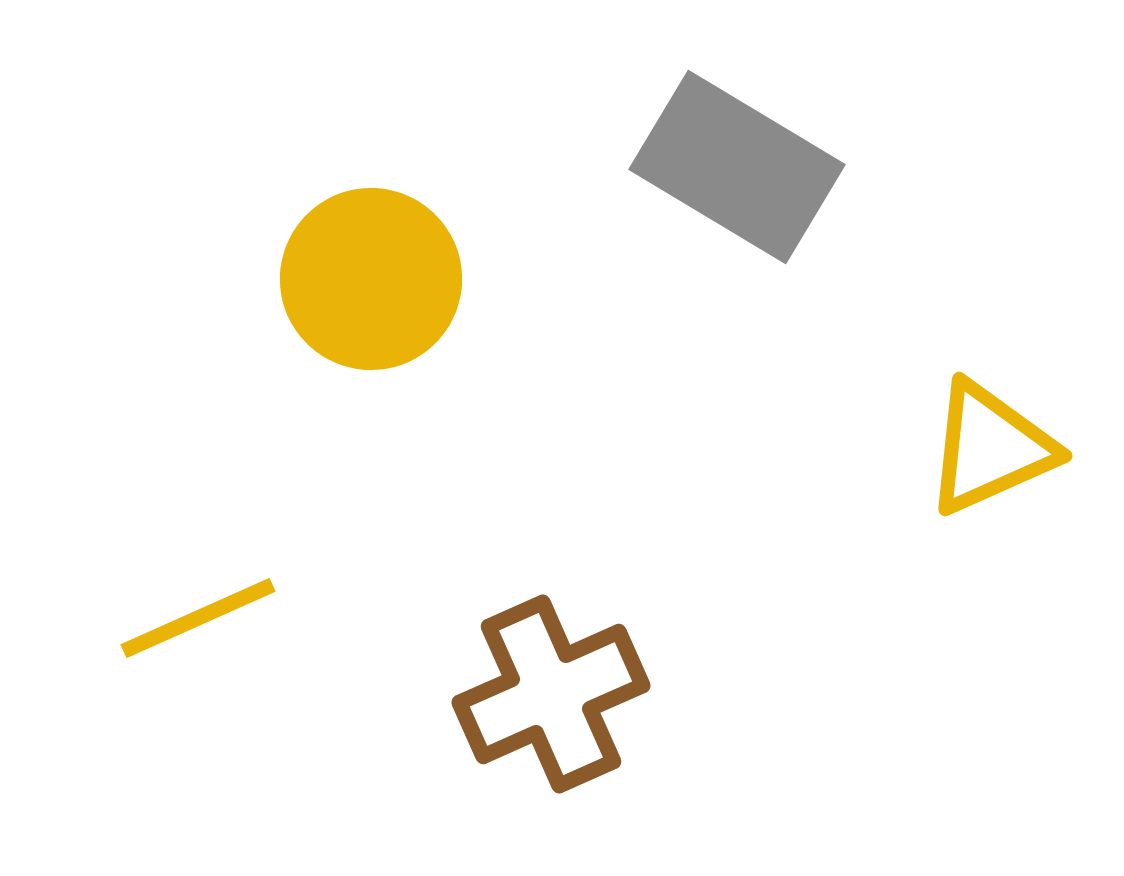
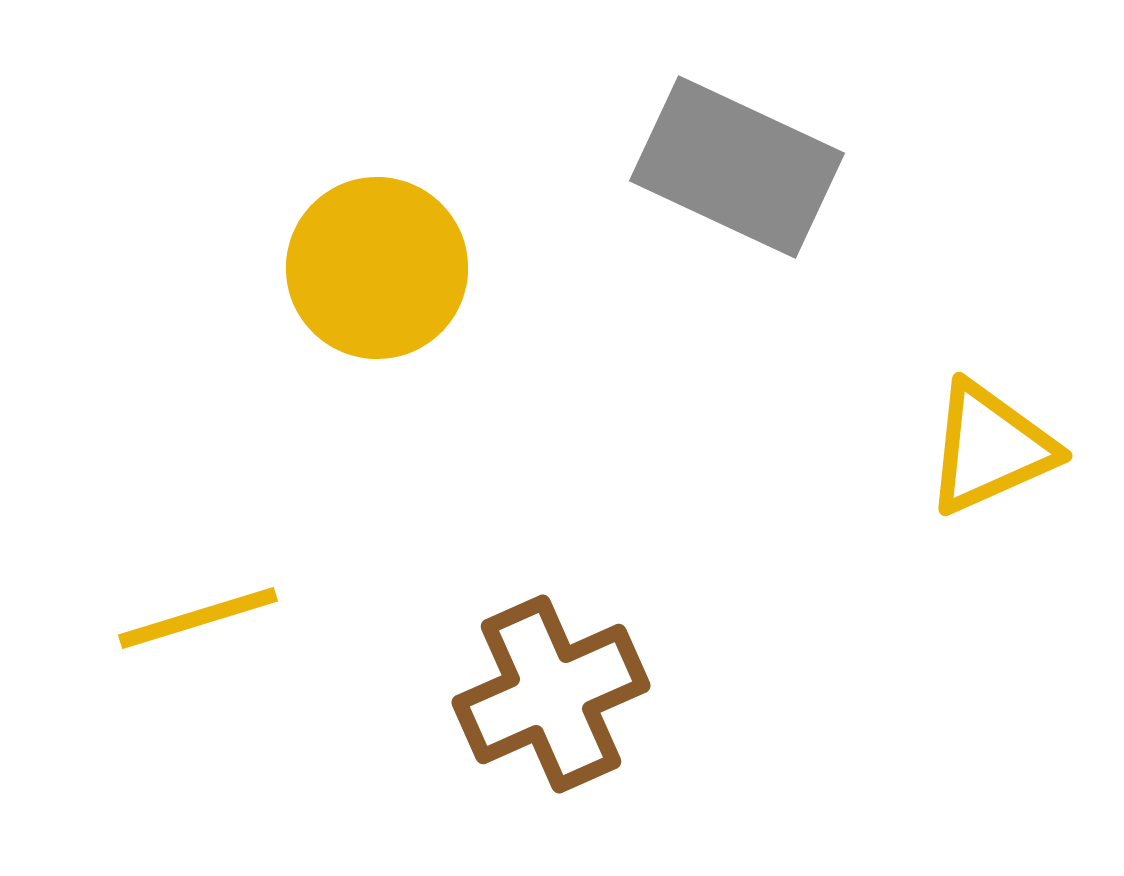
gray rectangle: rotated 6 degrees counterclockwise
yellow circle: moved 6 px right, 11 px up
yellow line: rotated 7 degrees clockwise
